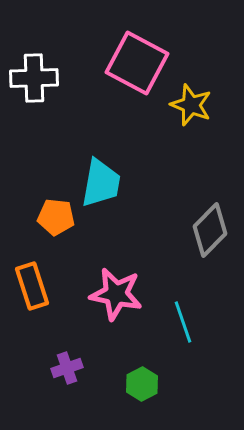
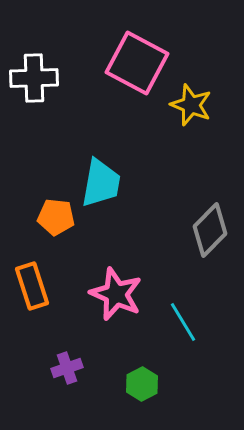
pink star: rotated 12 degrees clockwise
cyan line: rotated 12 degrees counterclockwise
